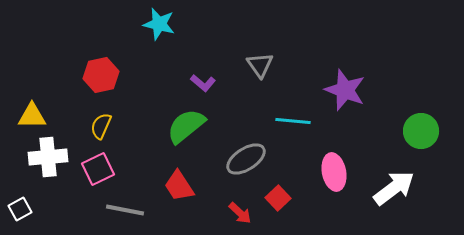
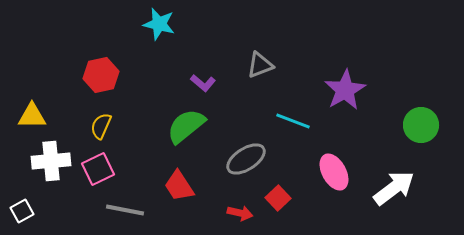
gray triangle: rotated 44 degrees clockwise
purple star: rotated 21 degrees clockwise
cyan line: rotated 16 degrees clockwise
green circle: moved 6 px up
white cross: moved 3 px right, 4 px down
pink ellipse: rotated 18 degrees counterclockwise
white square: moved 2 px right, 2 px down
red arrow: rotated 30 degrees counterclockwise
